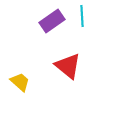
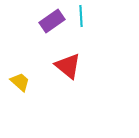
cyan line: moved 1 px left
